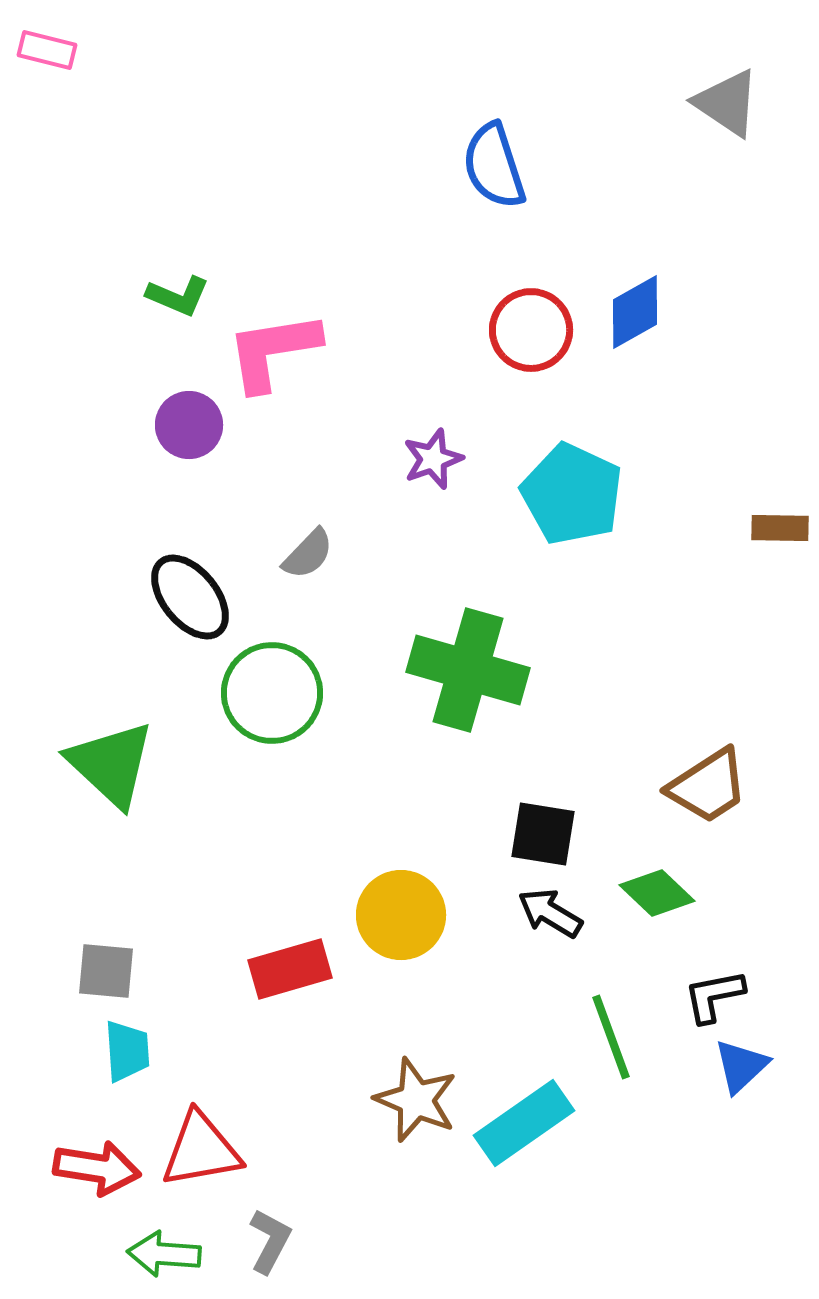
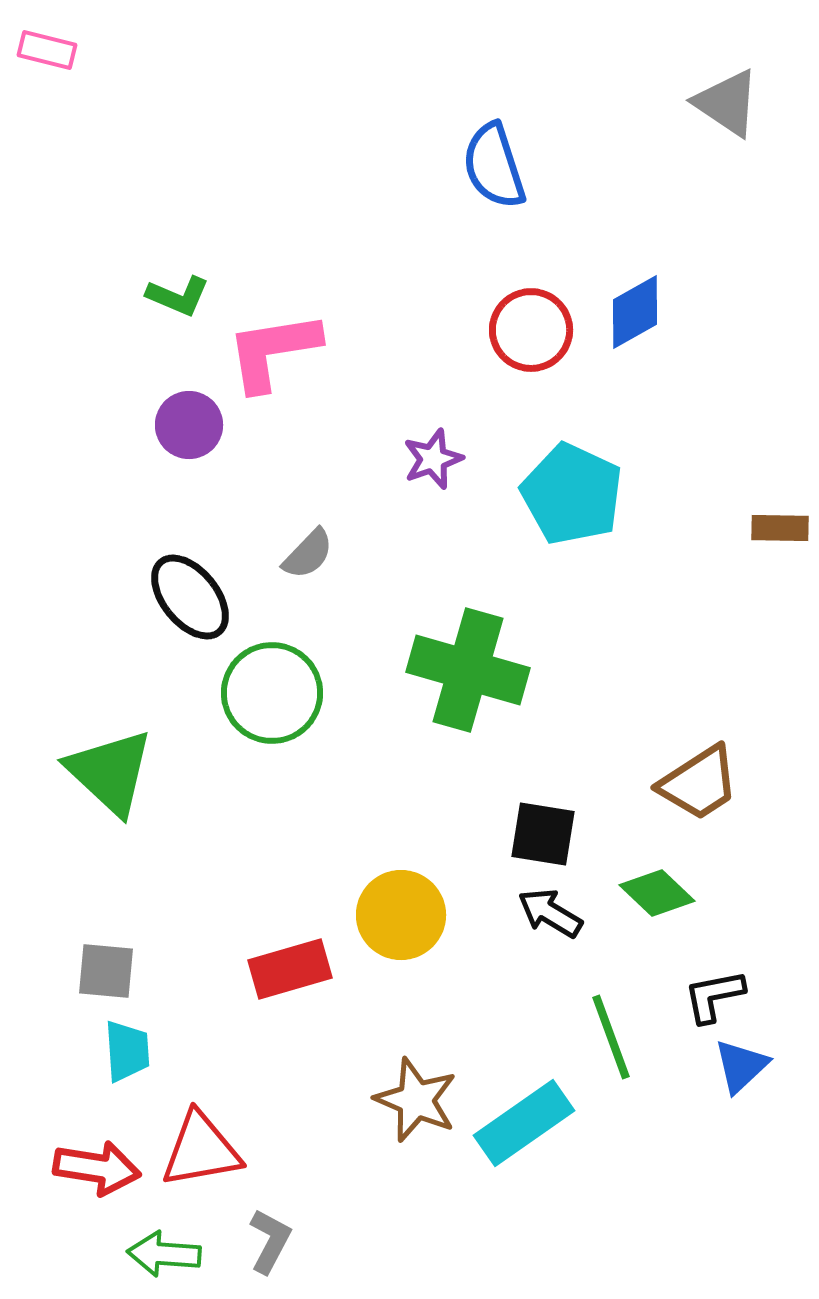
green triangle: moved 1 px left, 8 px down
brown trapezoid: moved 9 px left, 3 px up
